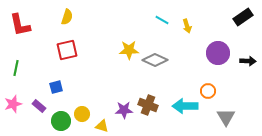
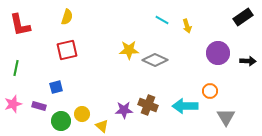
orange circle: moved 2 px right
purple rectangle: rotated 24 degrees counterclockwise
yellow triangle: rotated 24 degrees clockwise
